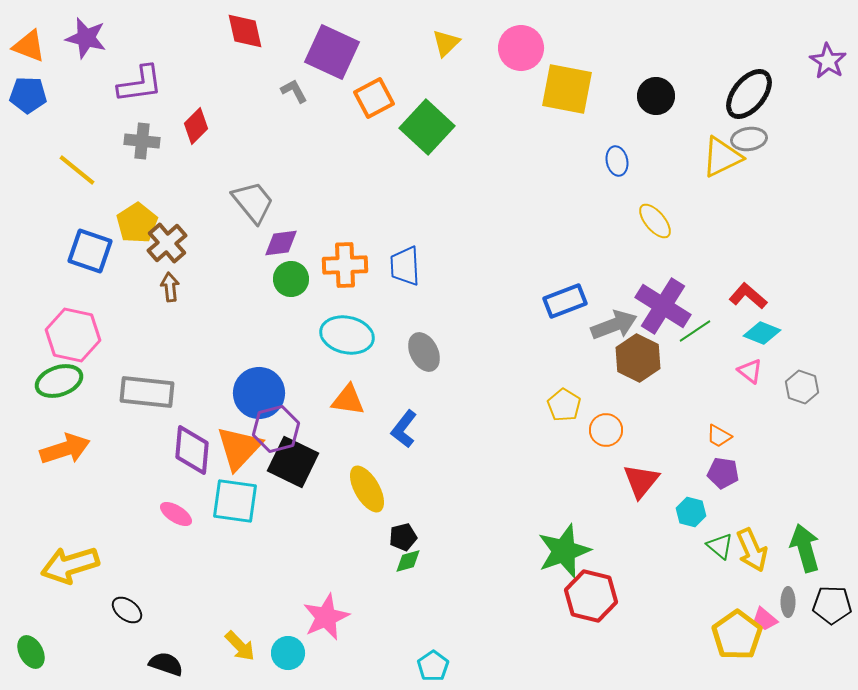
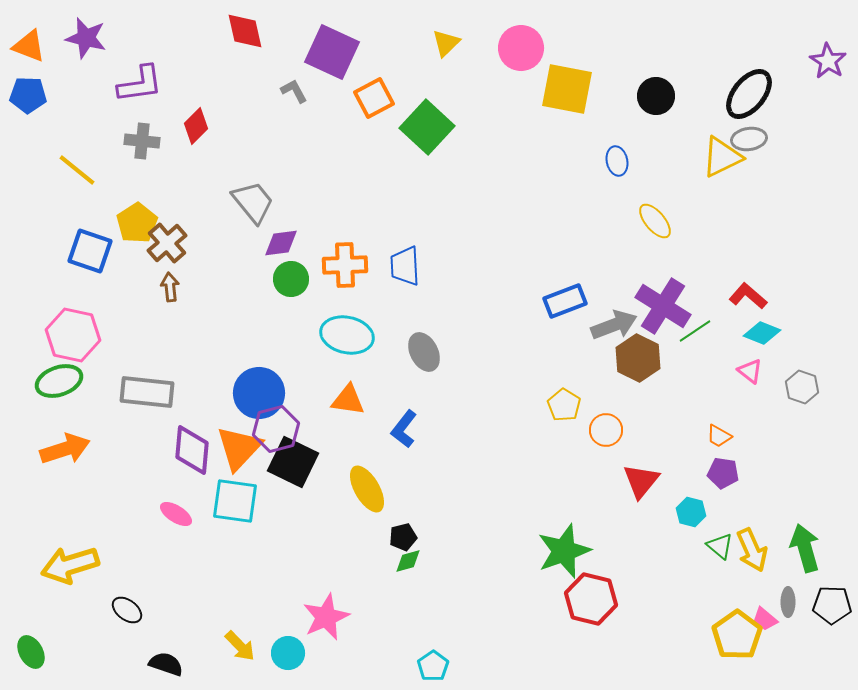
red hexagon at (591, 596): moved 3 px down
